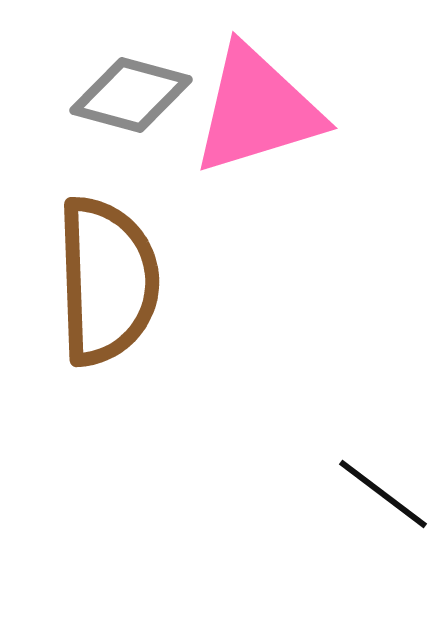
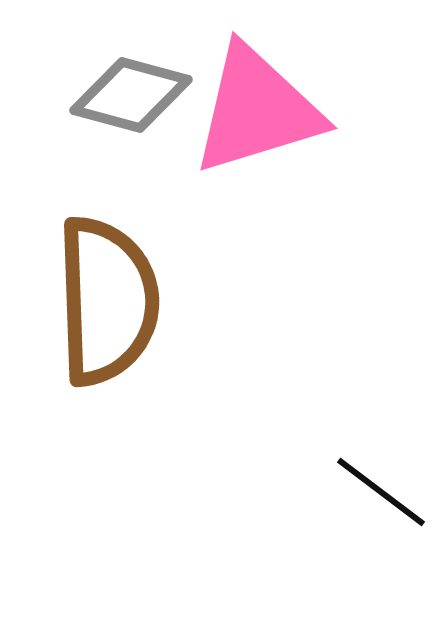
brown semicircle: moved 20 px down
black line: moved 2 px left, 2 px up
